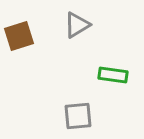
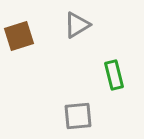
green rectangle: moved 1 px right; rotated 68 degrees clockwise
